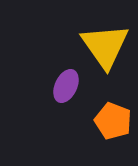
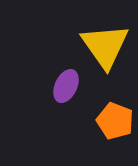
orange pentagon: moved 2 px right
